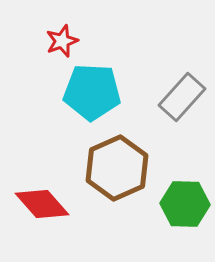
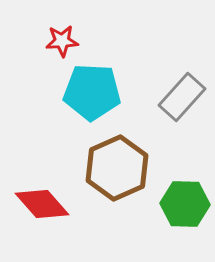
red star: rotated 16 degrees clockwise
